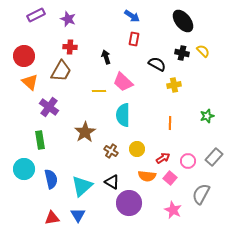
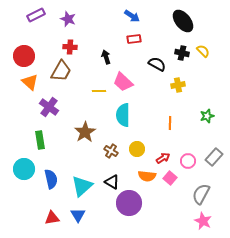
red rectangle: rotated 72 degrees clockwise
yellow cross: moved 4 px right
pink star: moved 30 px right, 11 px down
